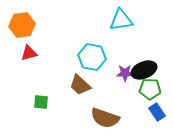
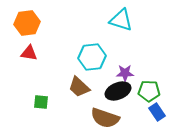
cyan triangle: rotated 25 degrees clockwise
orange hexagon: moved 5 px right, 2 px up
red triangle: rotated 24 degrees clockwise
cyan hexagon: rotated 16 degrees counterclockwise
black ellipse: moved 26 px left, 21 px down
brown trapezoid: moved 1 px left, 2 px down
green pentagon: moved 1 px left, 2 px down
